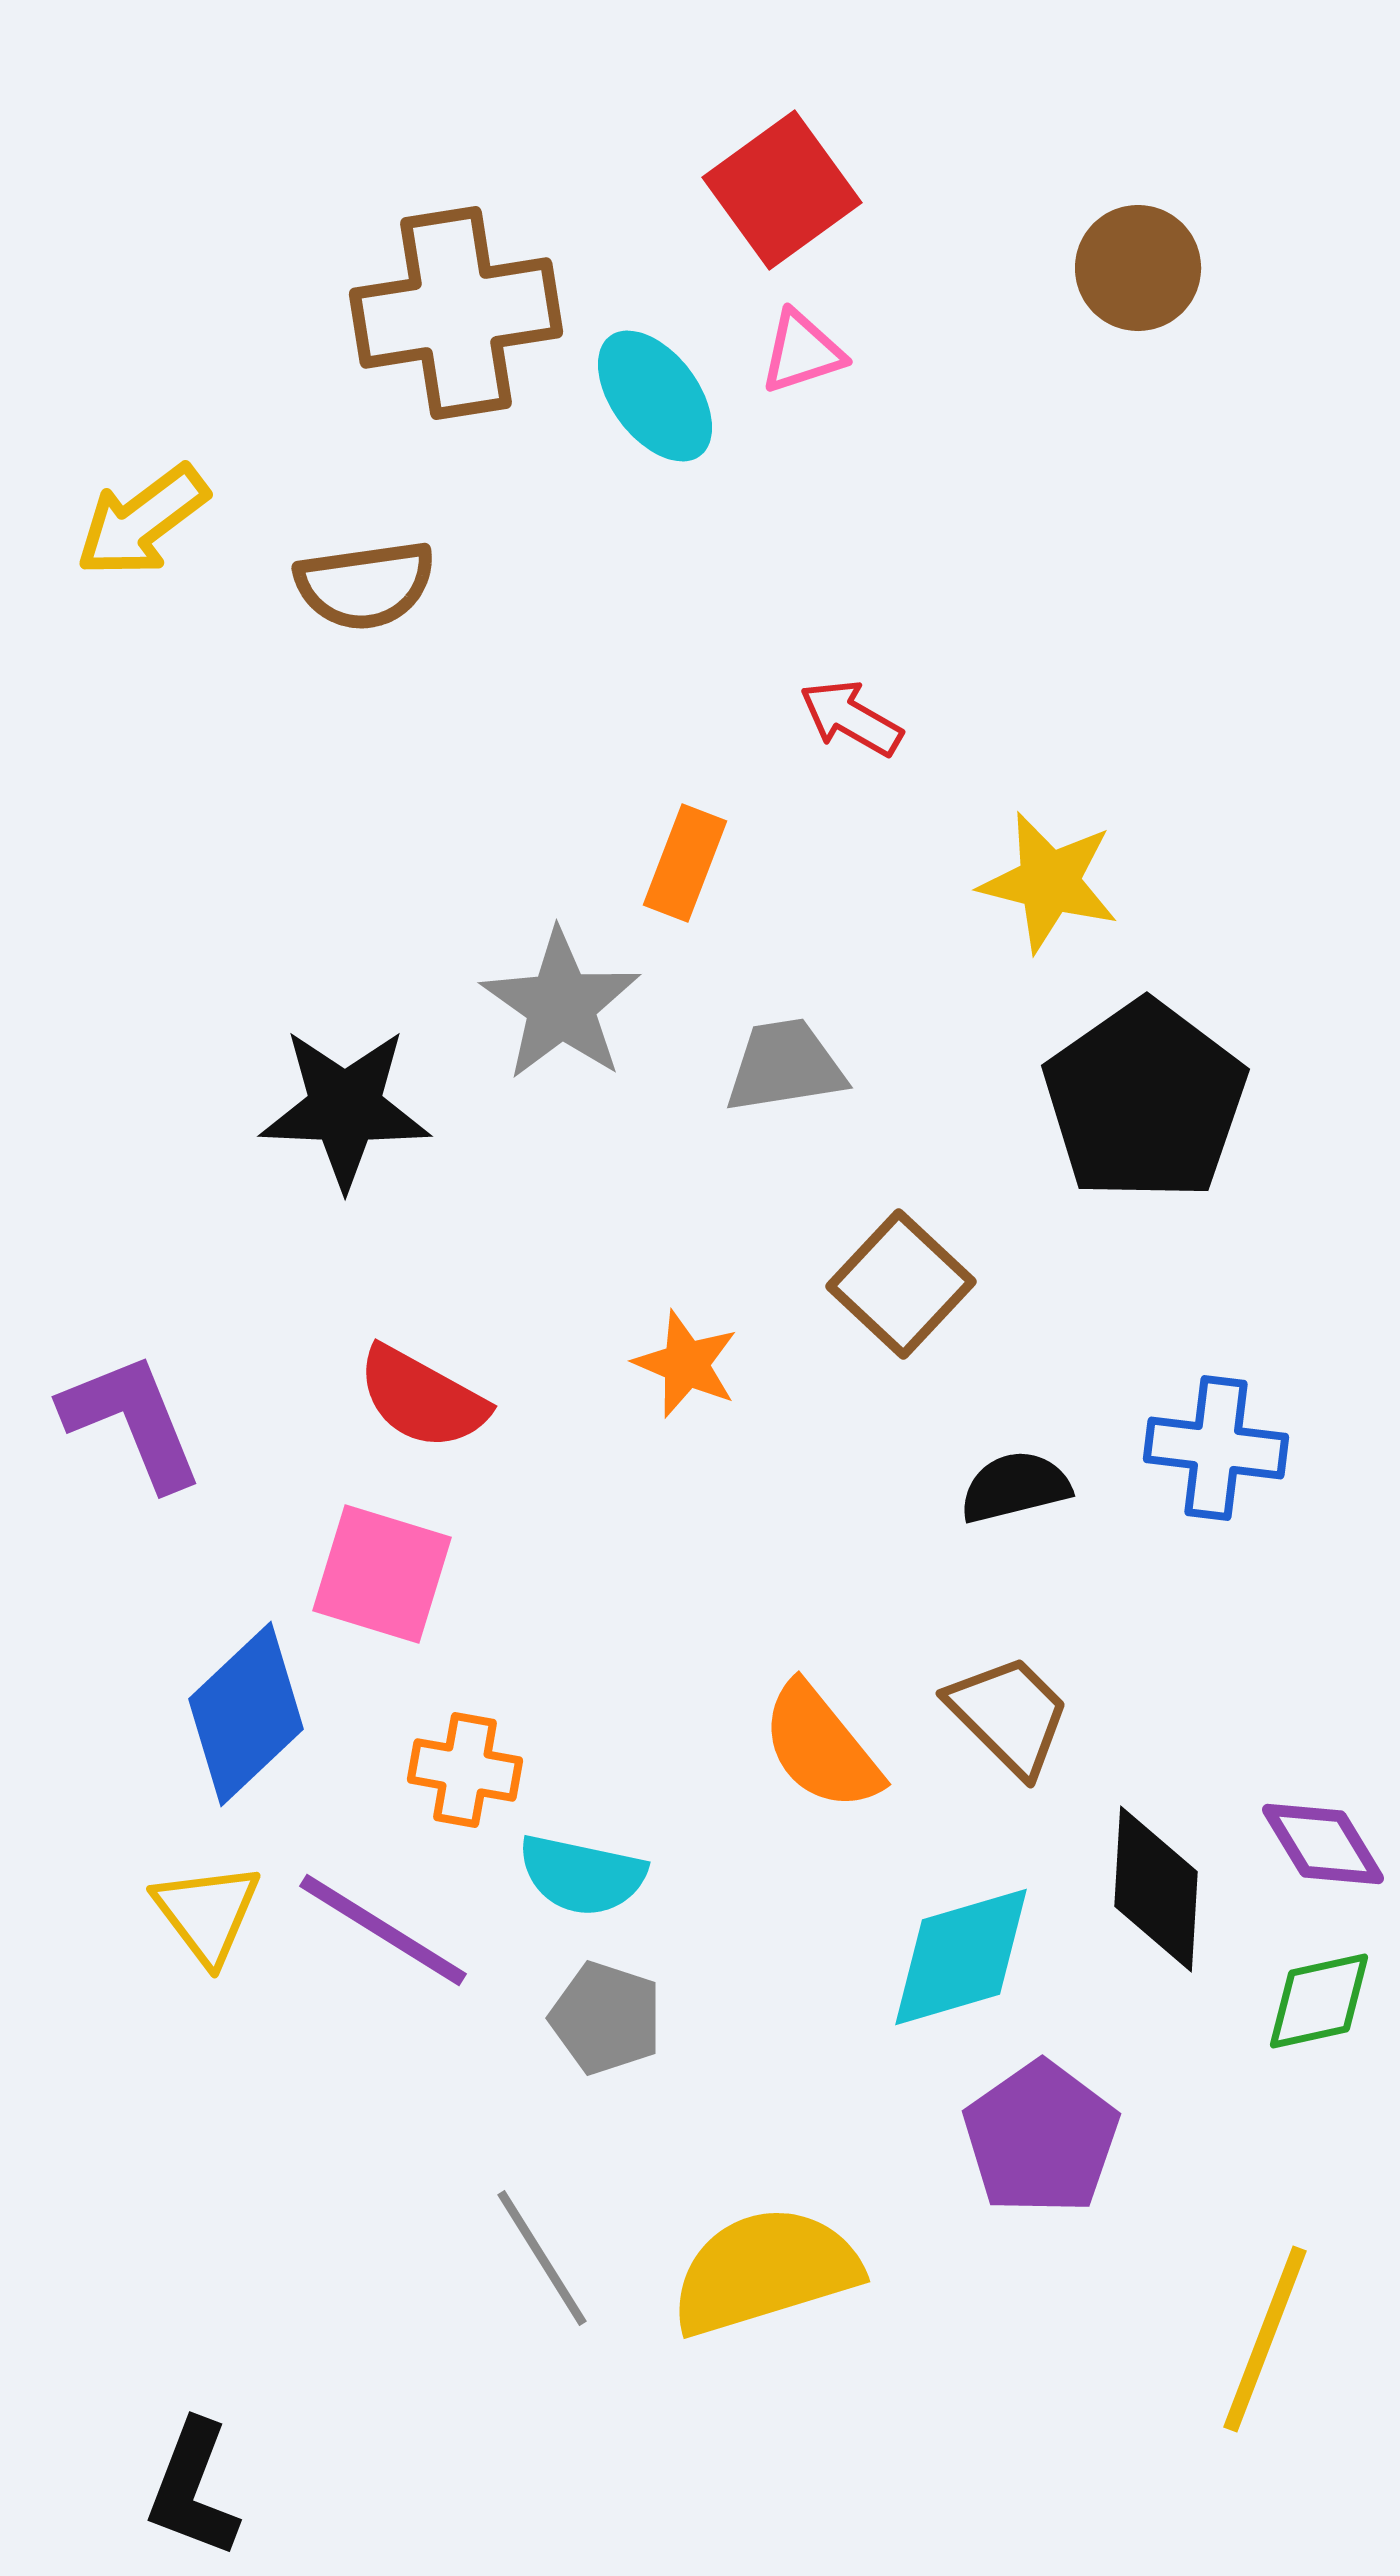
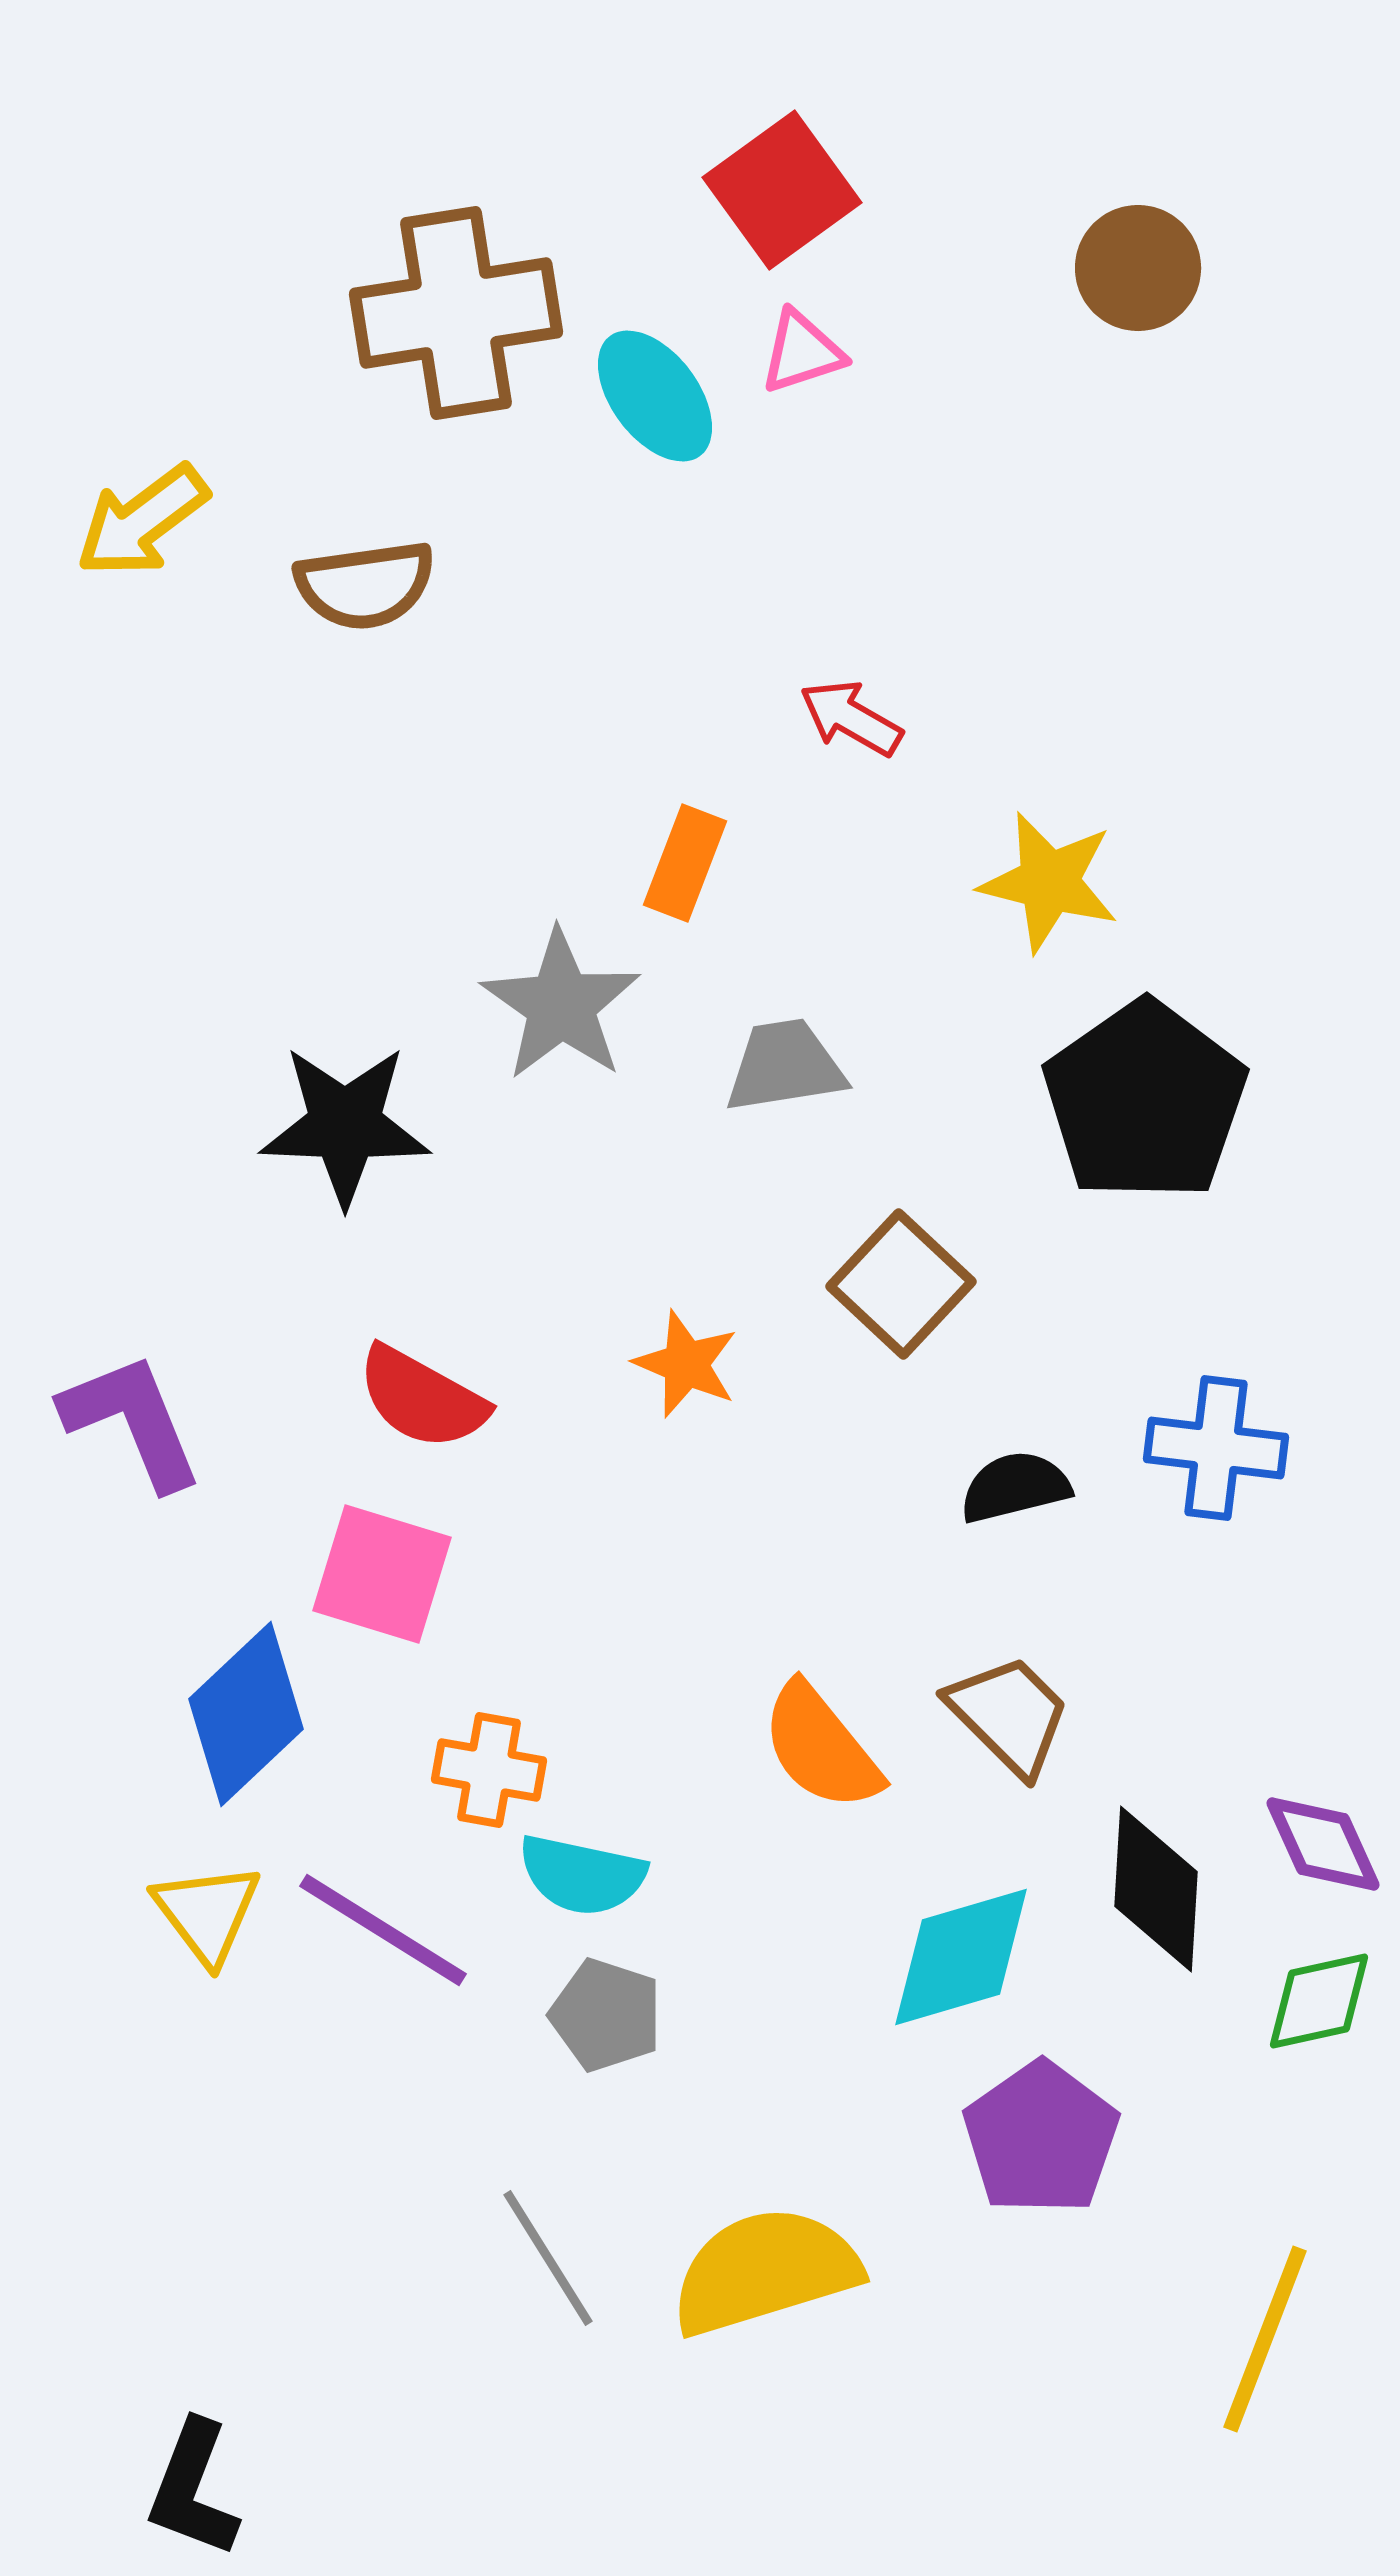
black star: moved 17 px down
orange cross: moved 24 px right
purple diamond: rotated 7 degrees clockwise
gray pentagon: moved 3 px up
gray line: moved 6 px right
